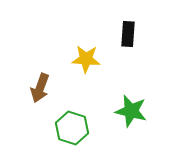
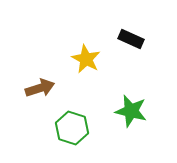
black rectangle: moved 3 px right, 5 px down; rotated 70 degrees counterclockwise
yellow star: rotated 24 degrees clockwise
brown arrow: rotated 128 degrees counterclockwise
